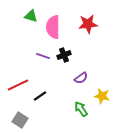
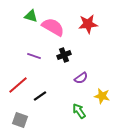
pink semicircle: rotated 120 degrees clockwise
purple line: moved 9 px left
red line: rotated 15 degrees counterclockwise
green arrow: moved 2 px left, 2 px down
gray square: rotated 14 degrees counterclockwise
